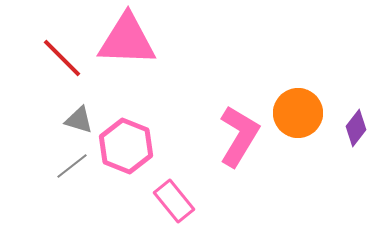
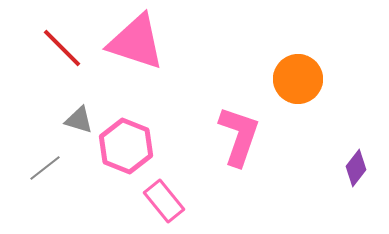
pink triangle: moved 9 px right, 2 px down; rotated 16 degrees clockwise
red line: moved 10 px up
orange circle: moved 34 px up
purple diamond: moved 40 px down
pink L-shape: rotated 12 degrees counterclockwise
gray line: moved 27 px left, 2 px down
pink rectangle: moved 10 px left
